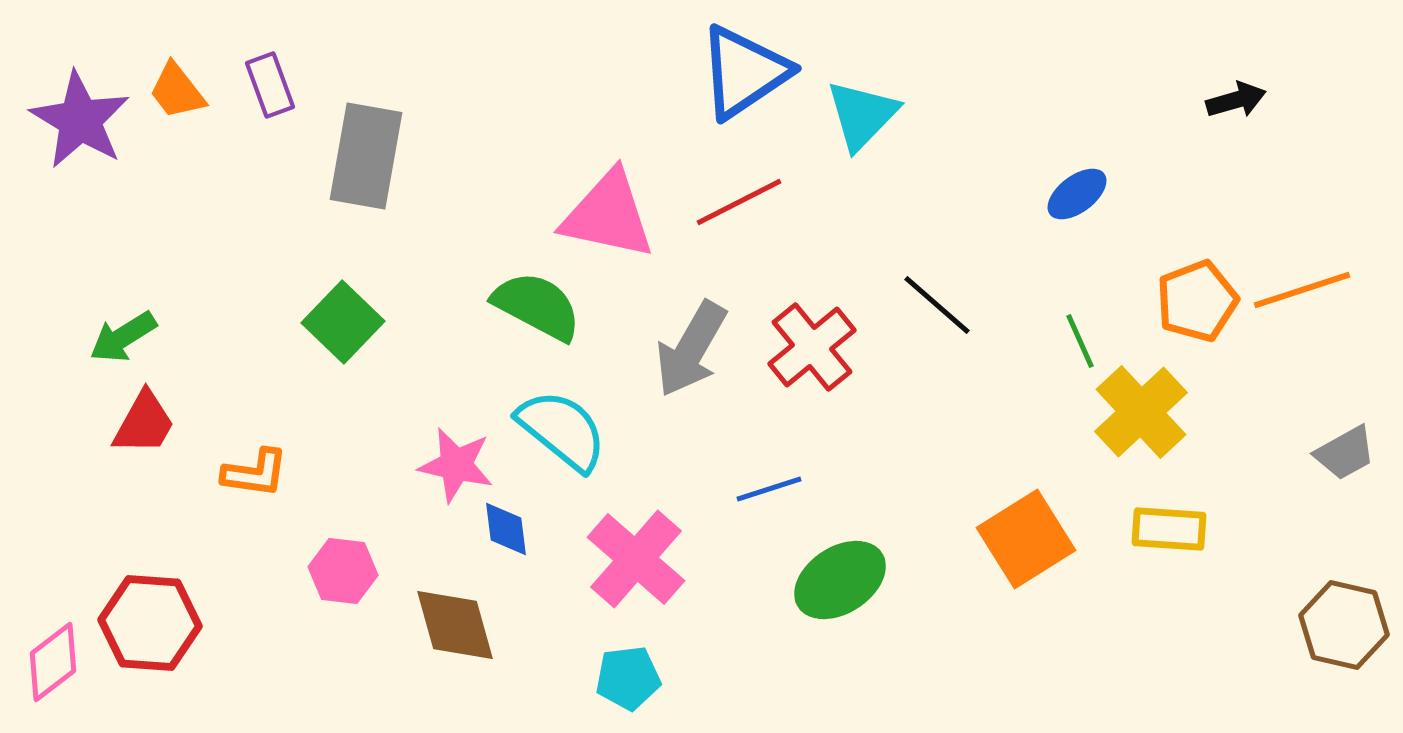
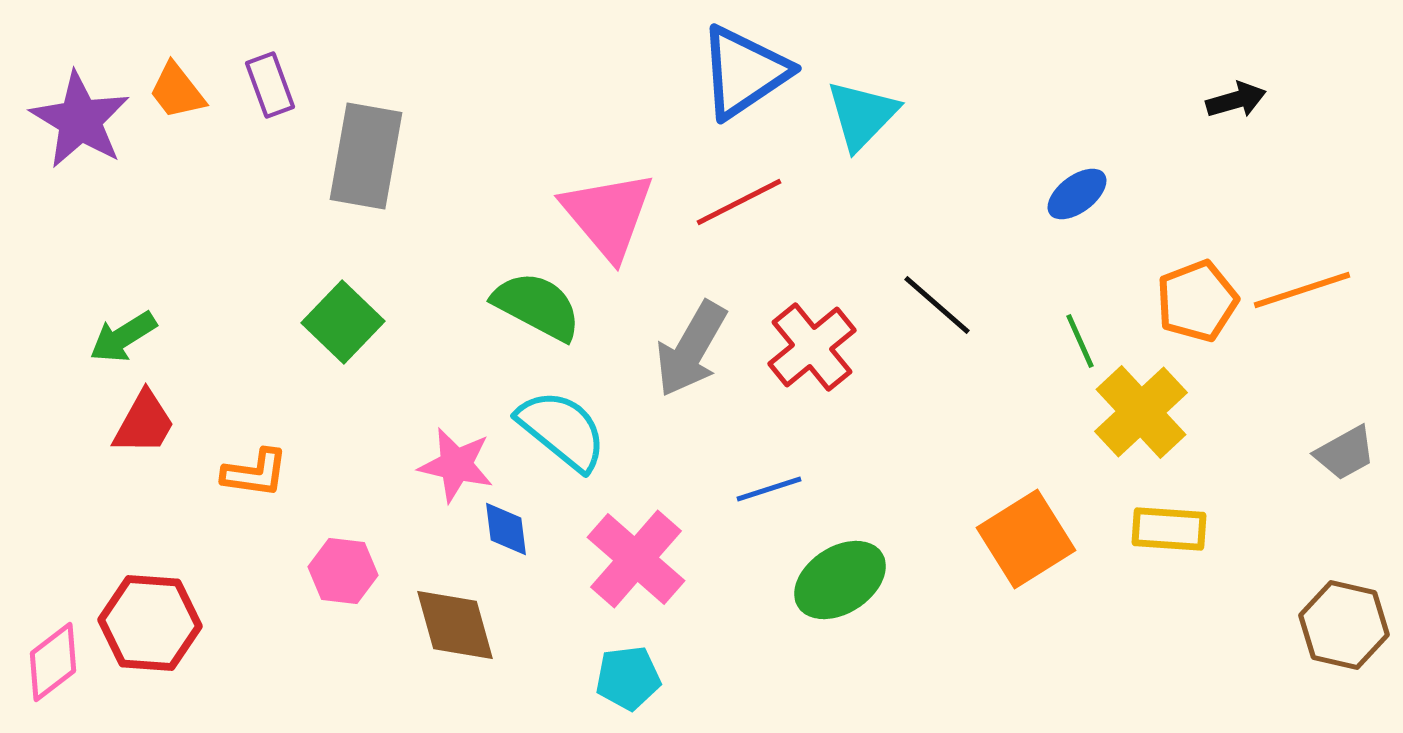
pink triangle: rotated 38 degrees clockwise
